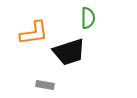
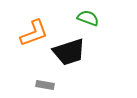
green semicircle: rotated 70 degrees counterclockwise
orange L-shape: rotated 12 degrees counterclockwise
